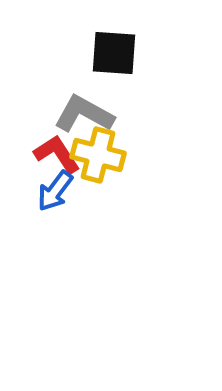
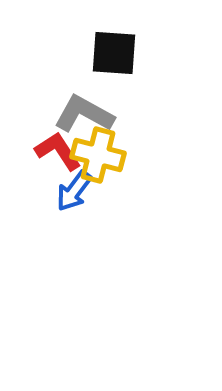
red L-shape: moved 1 px right, 3 px up
blue arrow: moved 19 px right
